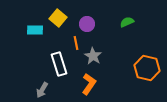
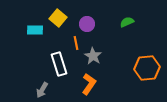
orange hexagon: rotated 20 degrees counterclockwise
